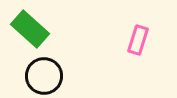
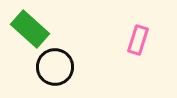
black circle: moved 11 px right, 9 px up
